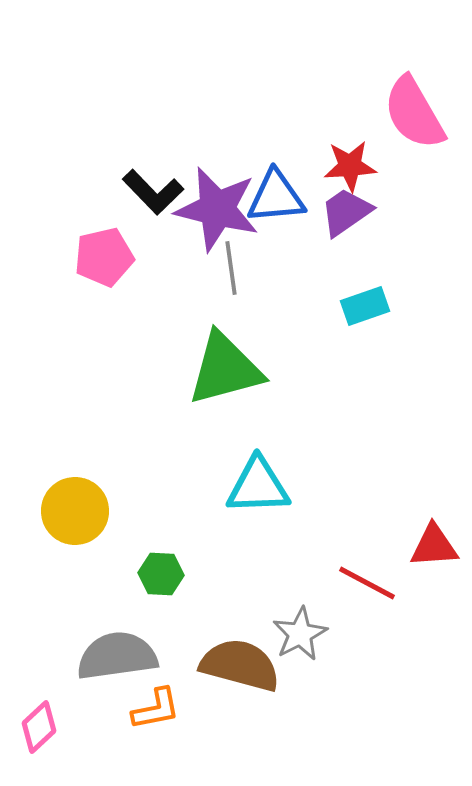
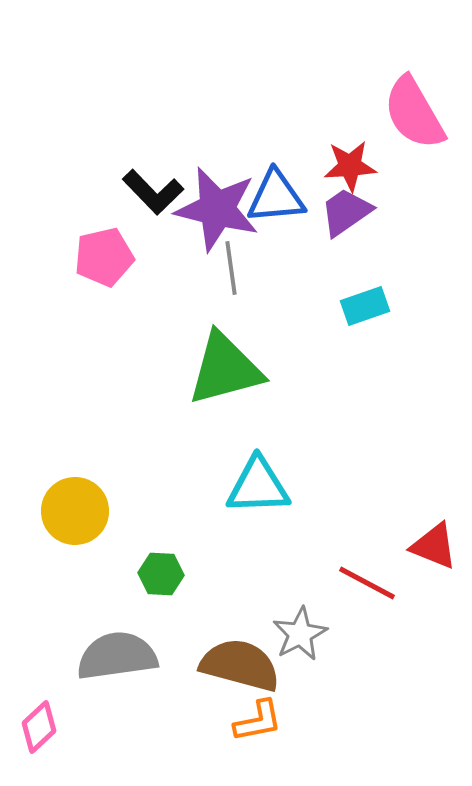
red triangle: rotated 26 degrees clockwise
orange L-shape: moved 102 px right, 12 px down
